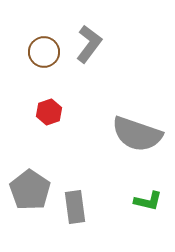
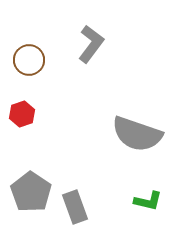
gray L-shape: moved 2 px right
brown circle: moved 15 px left, 8 px down
red hexagon: moved 27 px left, 2 px down
gray pentagon: moved 1 px right, 2 px down
gray rectangle: rotated 12 degrees counterclockwise
